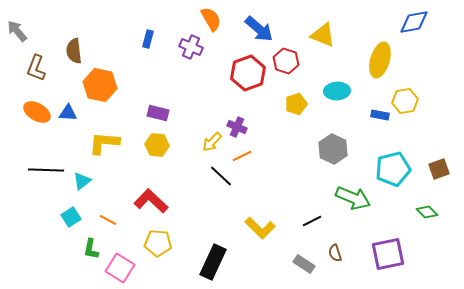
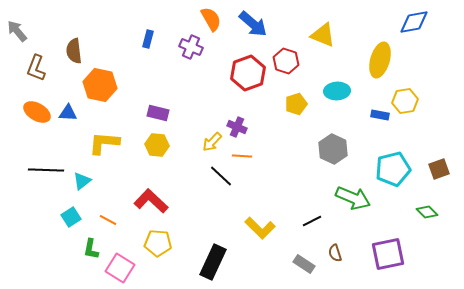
blue arrow at (259, 29): moved 6 px left, 5 px up
orange line at (242, 156): rotated 30 degrees clockwise
